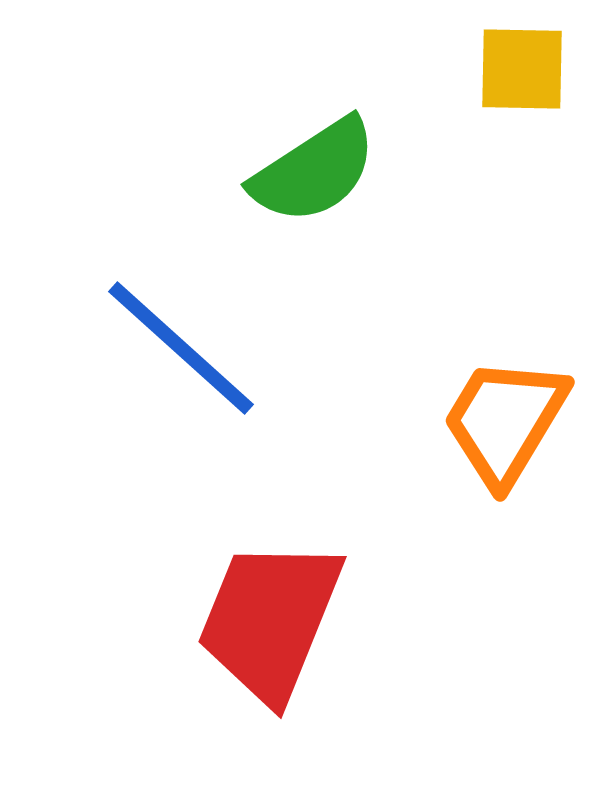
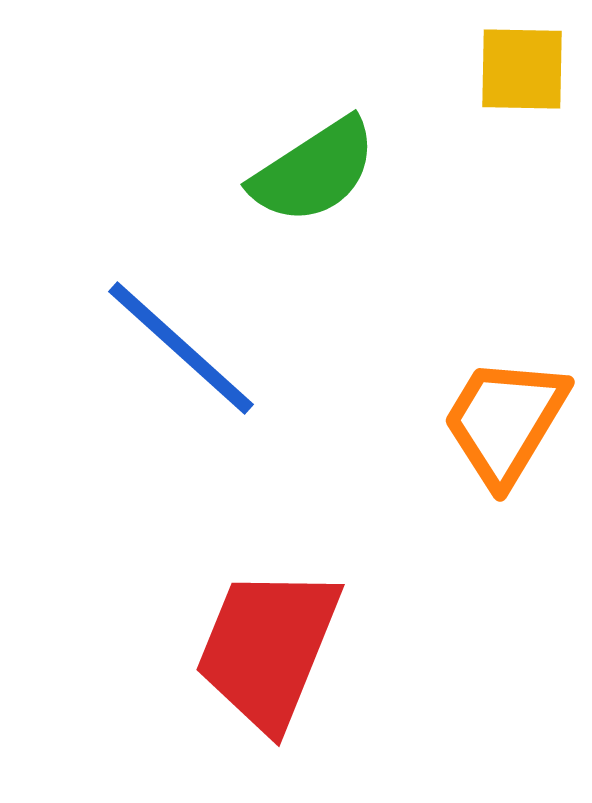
red trapezoid: moved 2 px left, 28 px down
